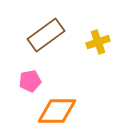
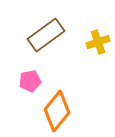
orange diamond: rotated 51 degrees counterclockwise
